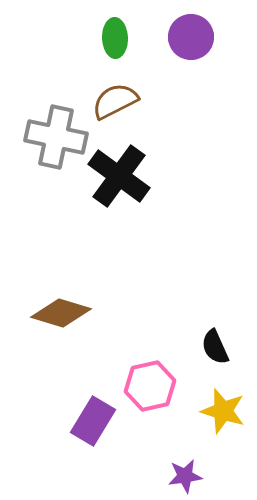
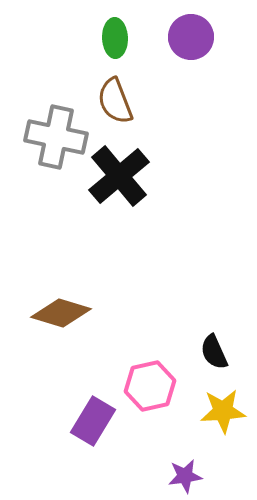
brown semicircle: rotated 84 degrees counterclockwise
black cross: rotated 14 degrees clockwise
black semicircle: moved 1 px left, 5 px down
yellow star: rotated 21 degrees counterclockwise
